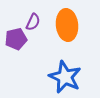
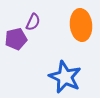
orange ellipse: moved 14 px right
